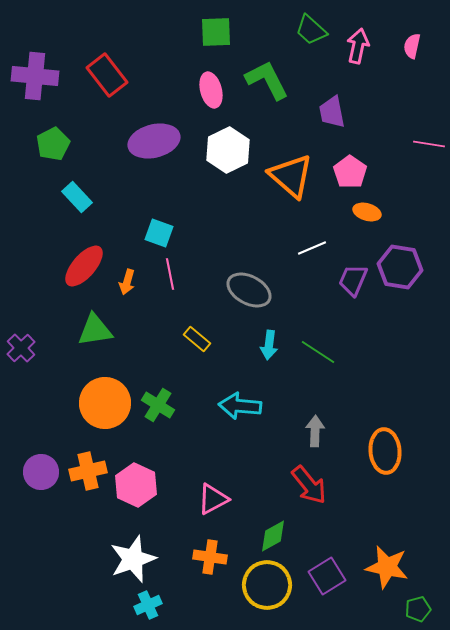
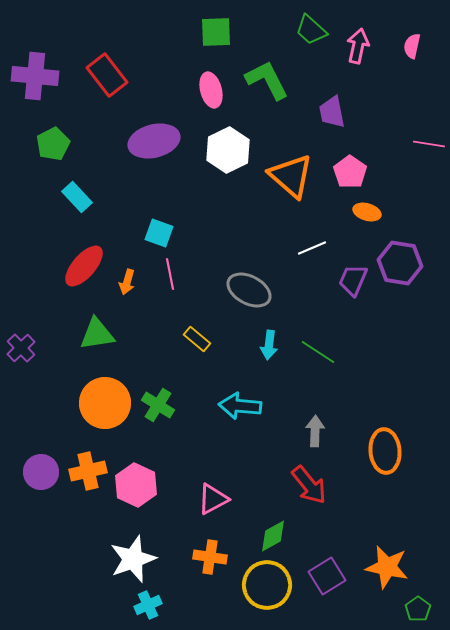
purple hexagon at (400, 267): moved 4 px up
green triangle at (95, 330): moved 2 px right, 4 px down
green pentagon at (418, 609): rotated 20 degrees counterclockwise
